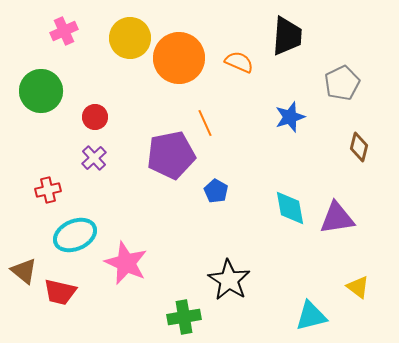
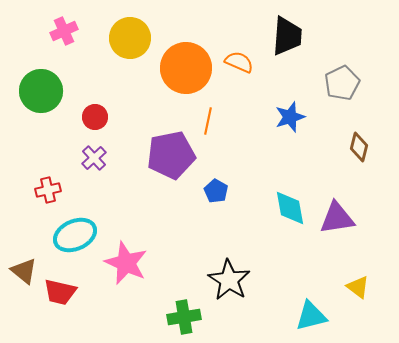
orange circle: moved 7 px right, 10 px down
orange line: moved 3 px right, 2 px up; rotated 36 degrees clockwise
